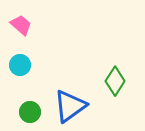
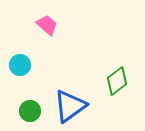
pink trapezoid: moved 26 px right
green diamond: moved 2 px right; rotated 20 degrees clockwise
green circle: moved 1 px up
